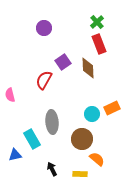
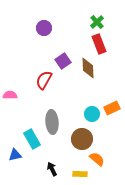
purple square: moved 1 px up
pink semicircle: rotated 104 degrees clockwise
